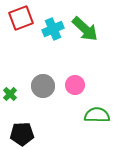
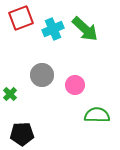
gray circle: moved 1 px left, 11 px up
